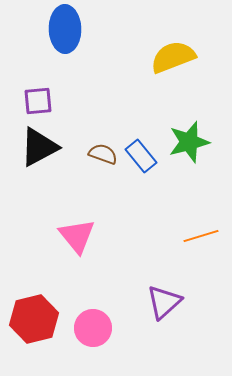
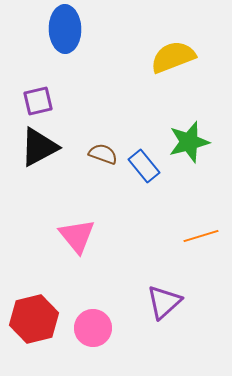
purple square: rotated 8 degrees counterclockwise
blue rectangle: moved 3 px right, 10 px down
